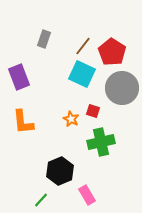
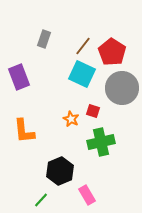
orange L-shape: moved 1 px right, 9 px down
